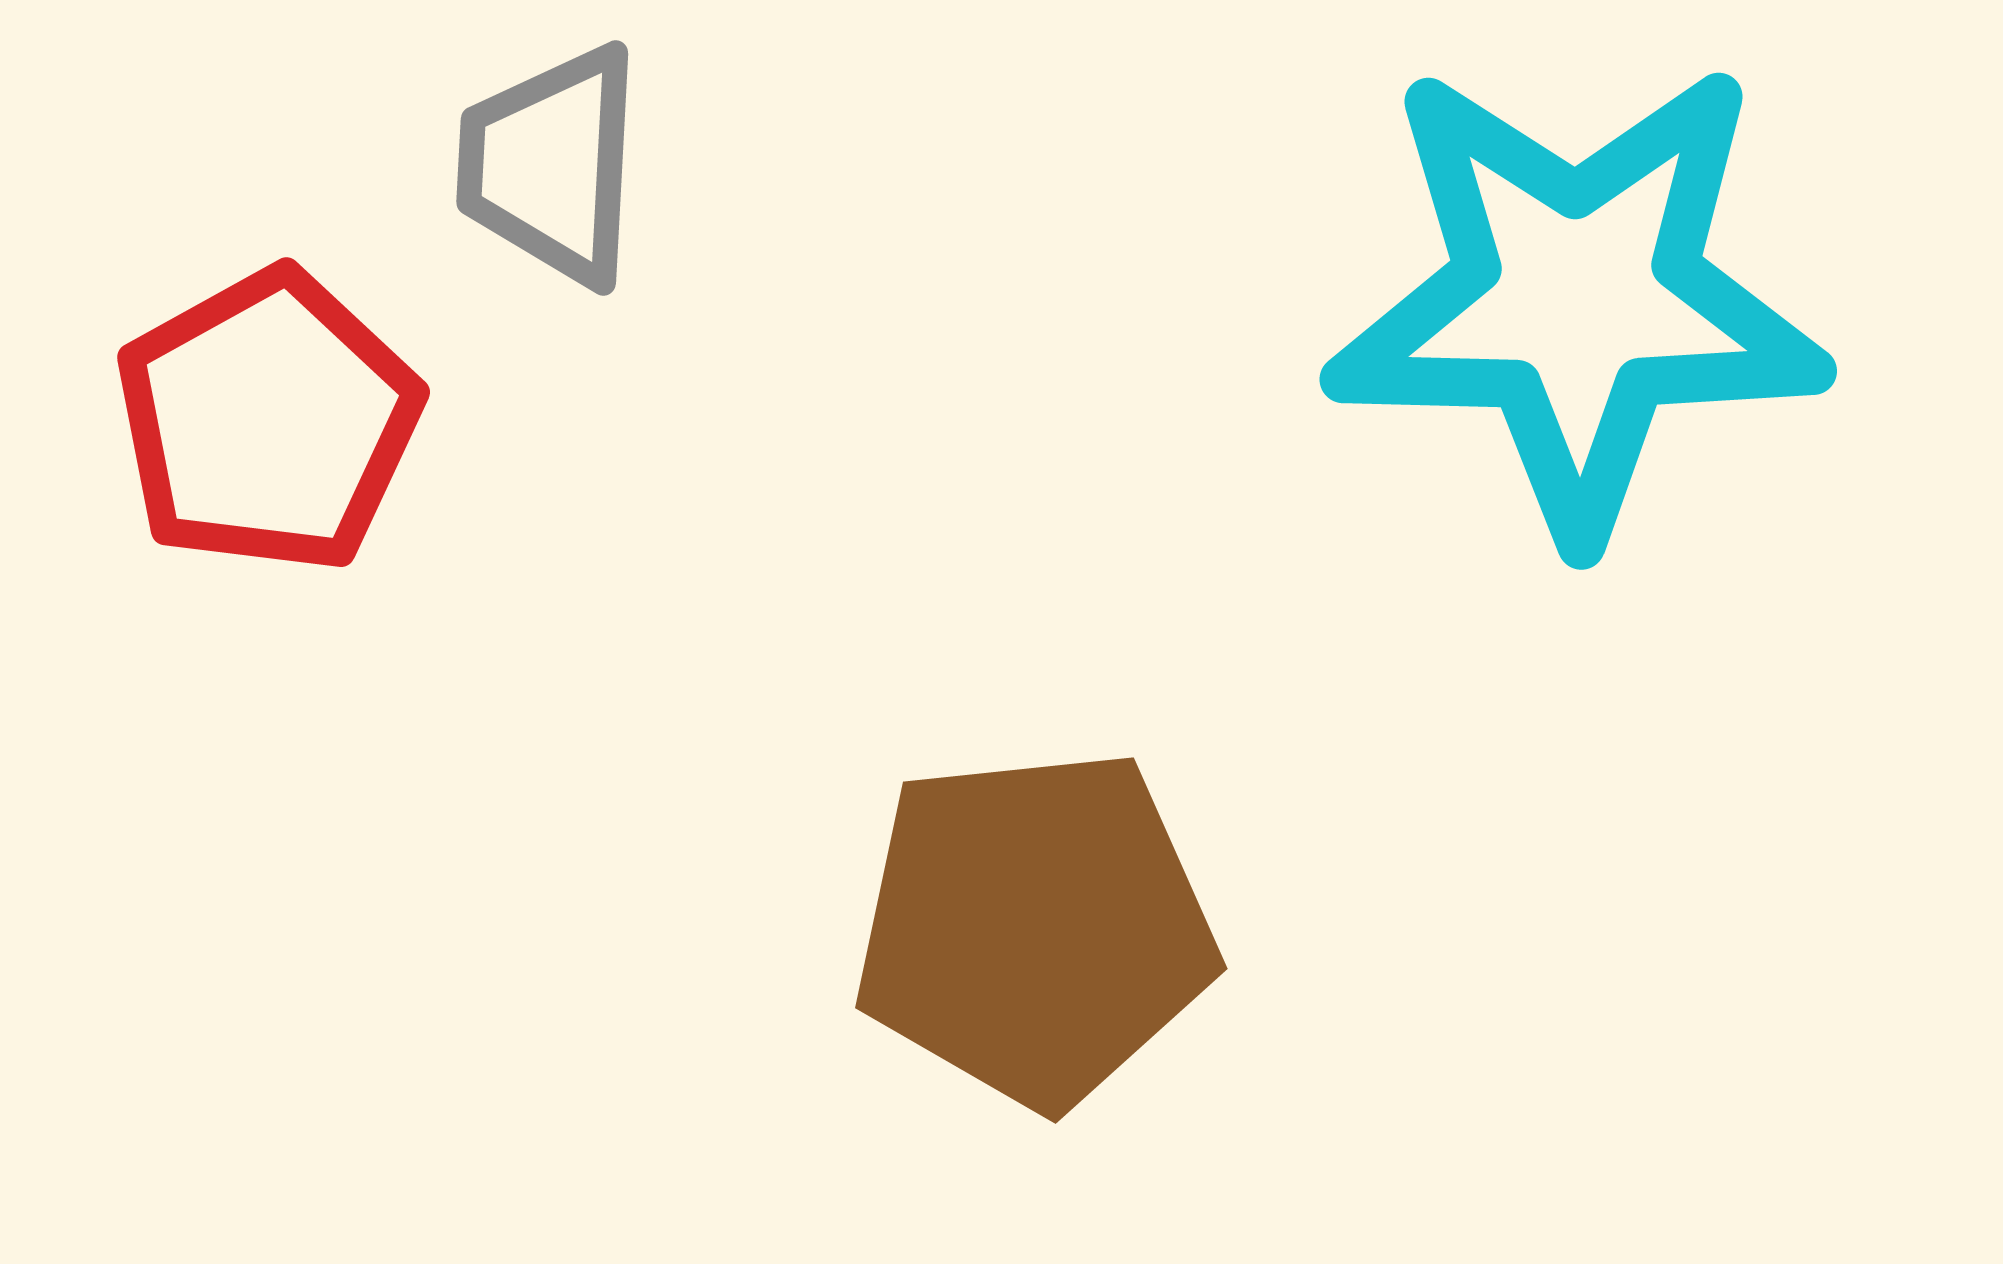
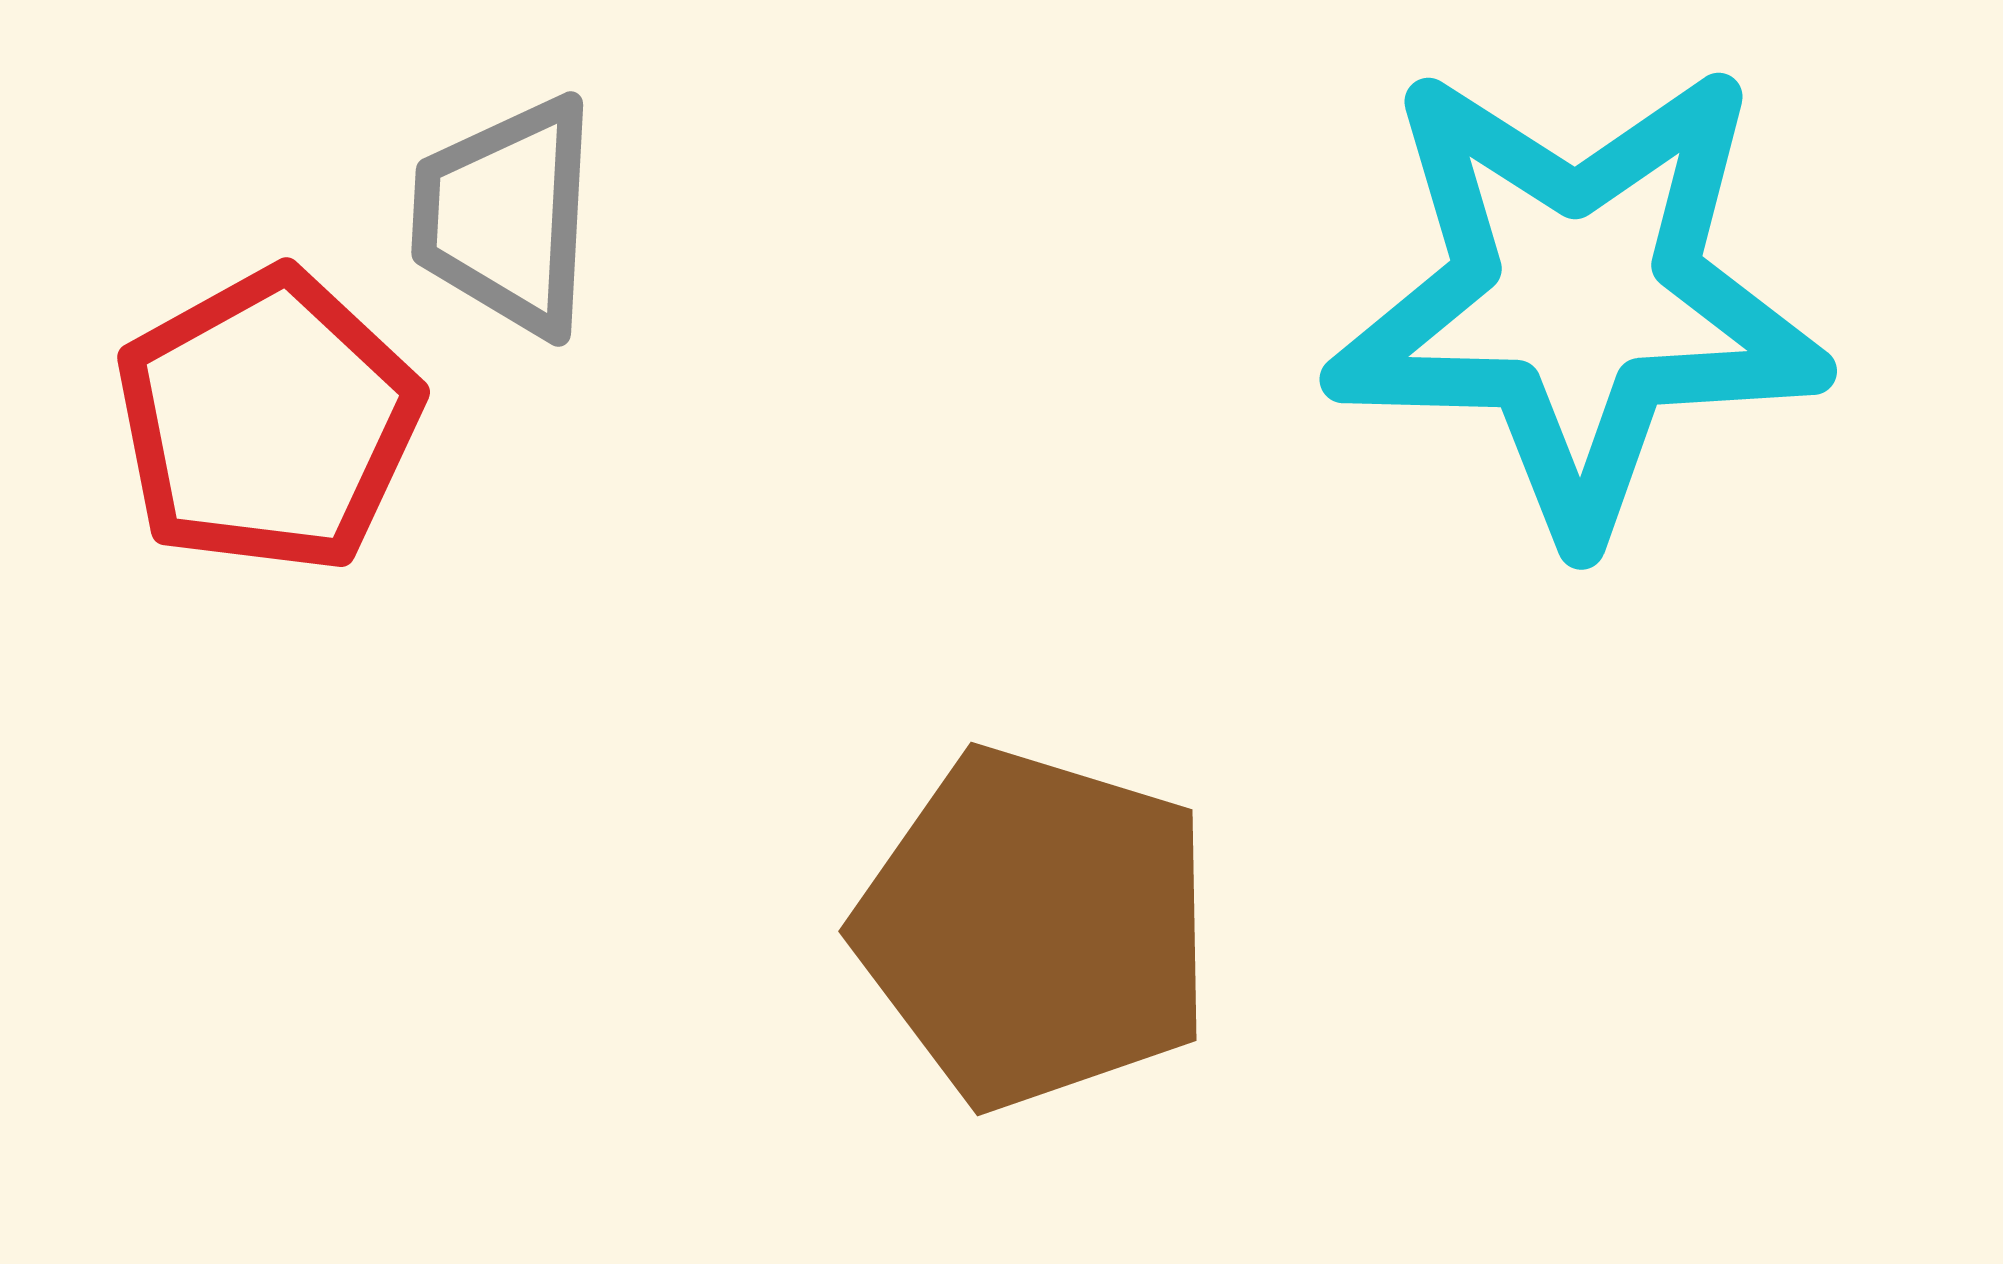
gray trapezoid: moved 45 px left, 51 px down
brown pentagon: rotated 23 degrees clockwise
